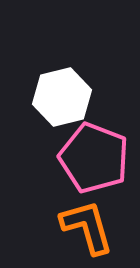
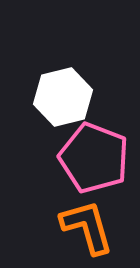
white hexagon: moved 1 px right
